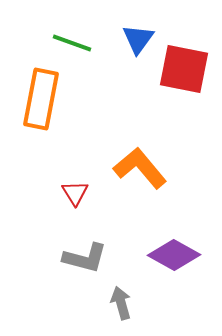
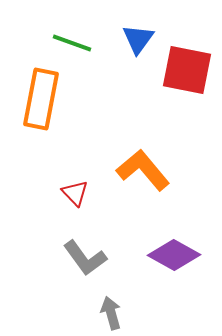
red square: moved 3 px right, 1 px down
orange L-shape: moved 3 px right, 2 px down
red triangle: rotated 12 degrees counterclockwise
gray L-shape: rotated 39 degrees clockwise
gray arrow: moved 10 px left, 10 px down
